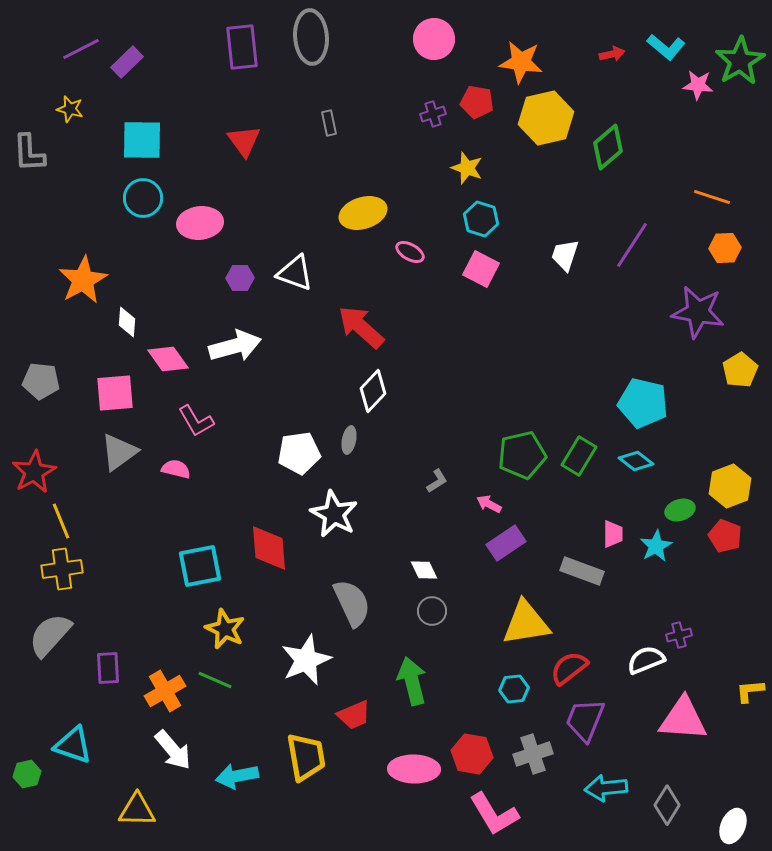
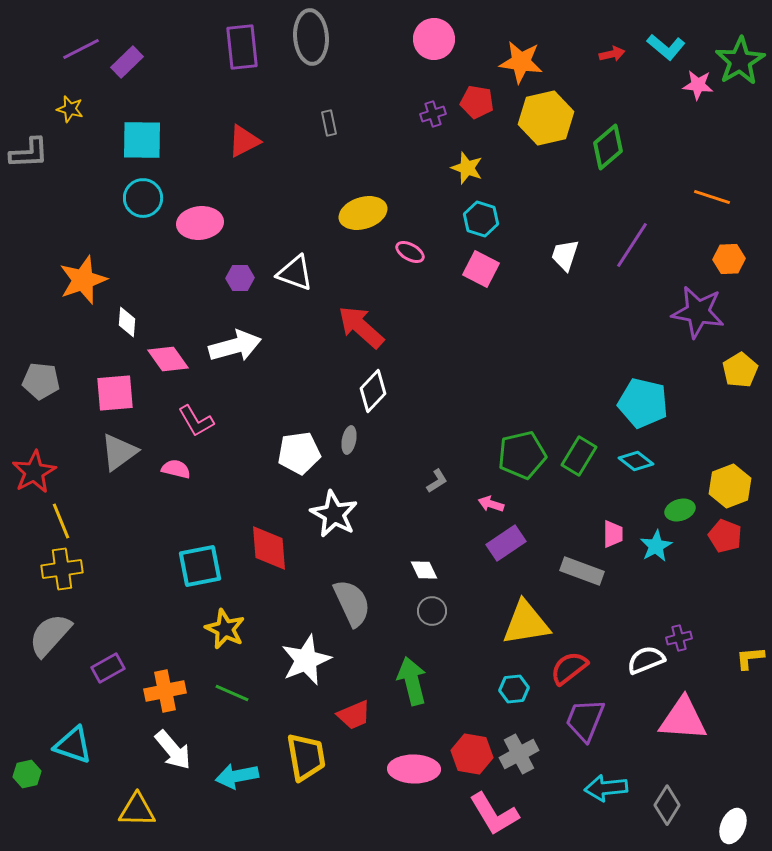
red triangle at (244, 141): rotated 39 degrees clockwise
gray L-shape at (29, 153): rotated 90 degrees counterclockwise
orange hexagon at (725, 248): moved 4 px right, 11 px down
orange star at (83, 280): rotated 9 degrees clockwise
pink arrow at (489, 504): moved 2 px right; rotated 10 degrees counterclockwise
purple cross at (679, 635): moved 3 px down
purple rectangle at (108, 668): rotated 64 degrees clockwise
green line at (215, 680): moved 17 px right, 13 px down
orange cross at (165, 691): rotated 18 degrees clockwise
yellow L-shape at (750, 691): moved 33 px up
gray cross at (533, 754): moved 14 px left; rotated 9 degrees counterclockwise
